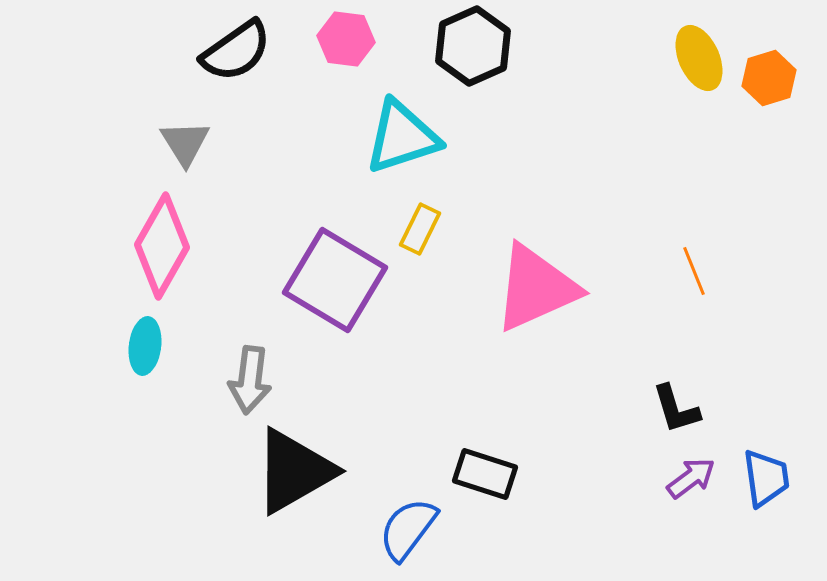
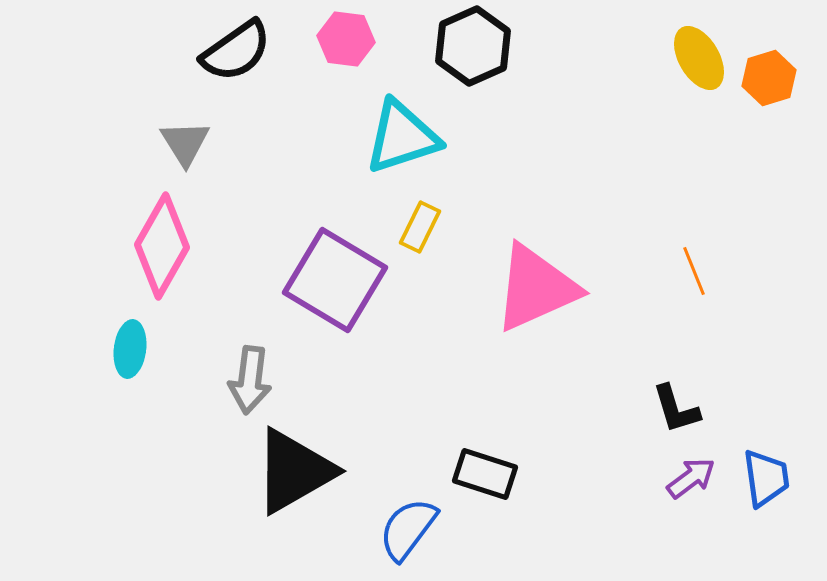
yellow ellipse: rotated 6 degrees counterclockwise
yellow rectangle: moved 2 px up
cyan ellipse: moved 15 px left, 3 px down
